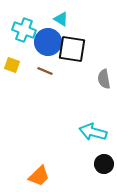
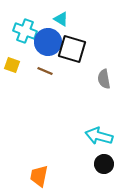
cyan cross: moved 1 px right, 1 px down
black square: rotated 8 degrees clockwise
cyan arrow: moved 6 px right, 4 px down
orange trapezoid: rotated 145 degrees clockwise
